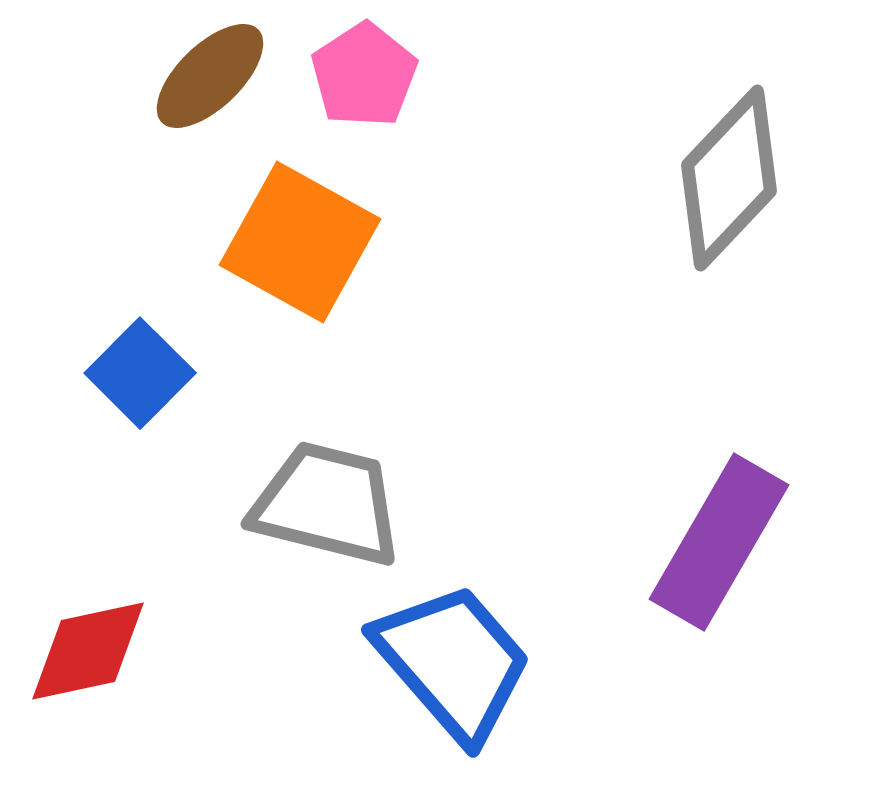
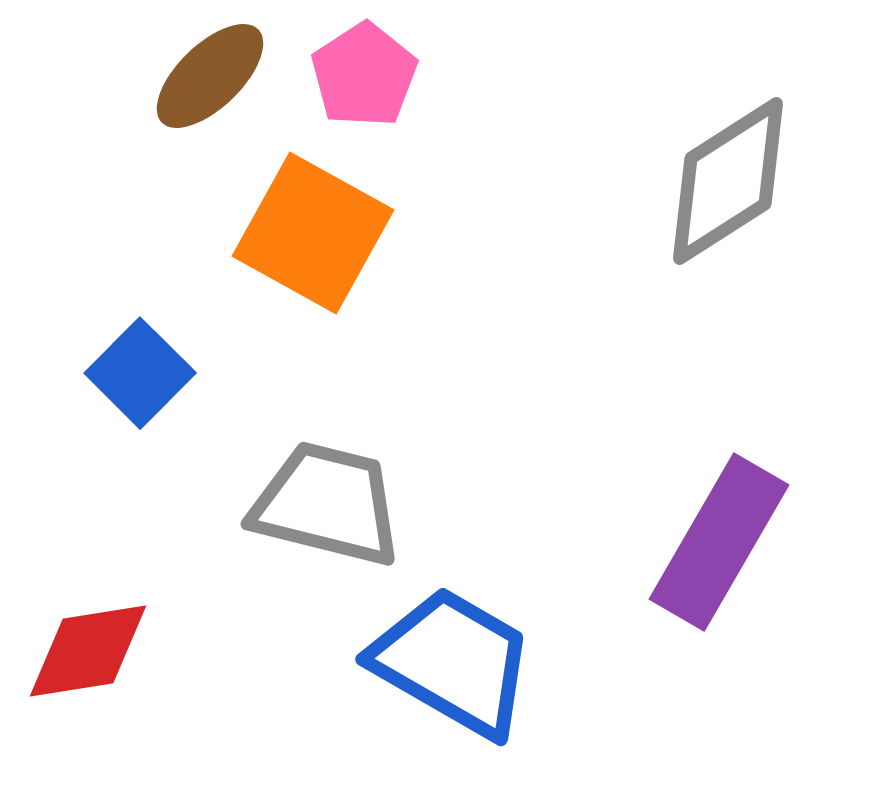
gray diamond: moved 1 px left, 3 px down; rotated 14 degrees clockwise
orange square: moved 13 px right, 9 px up
red diamond: rotated 3 degrees clockwise
blue trapezoid: rotated 19 degrees counterclockwise
